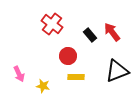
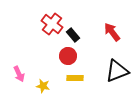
black rectangle: moved 17 px left
yellow rectangle: moved 1 px left, 1 px down
